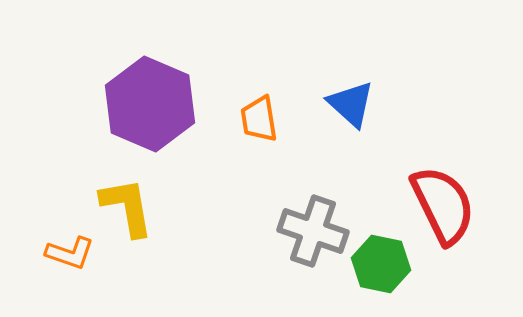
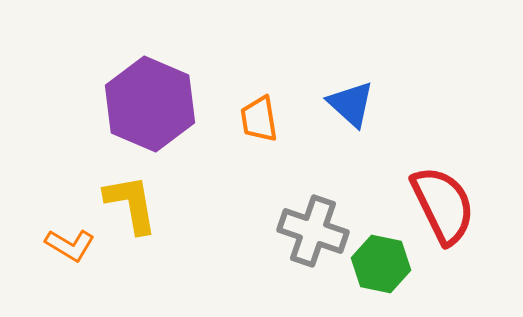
yellow L-shape: moved 4 px right, 3 px up
orange L-shape: moved 8 px up; rotated 12 degrees clockwise
